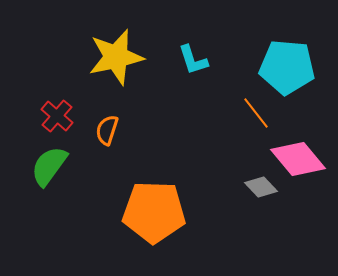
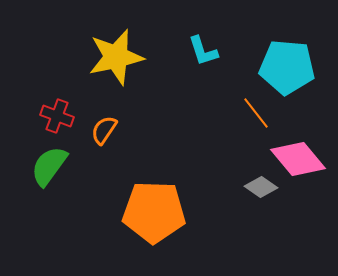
cyan L-shape: moved 10 px right, 9 px up
red cross: rotated 20 degrees counterclockwise
orange semicircle: moved 3 px left; rotated 16 degrees clockwise
gray diamond: rotated 12 degrees counterclockwise
